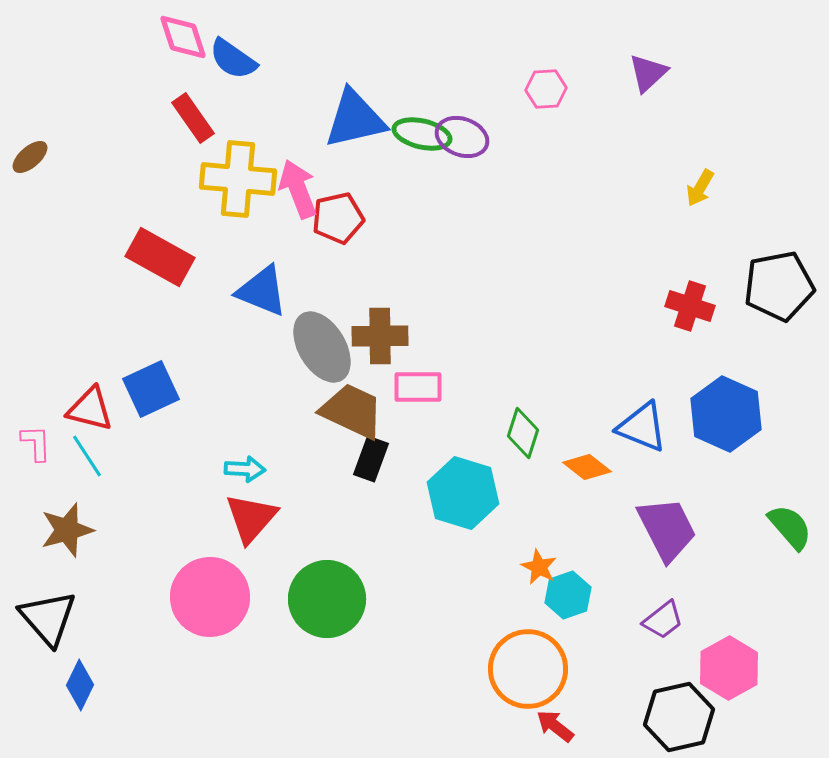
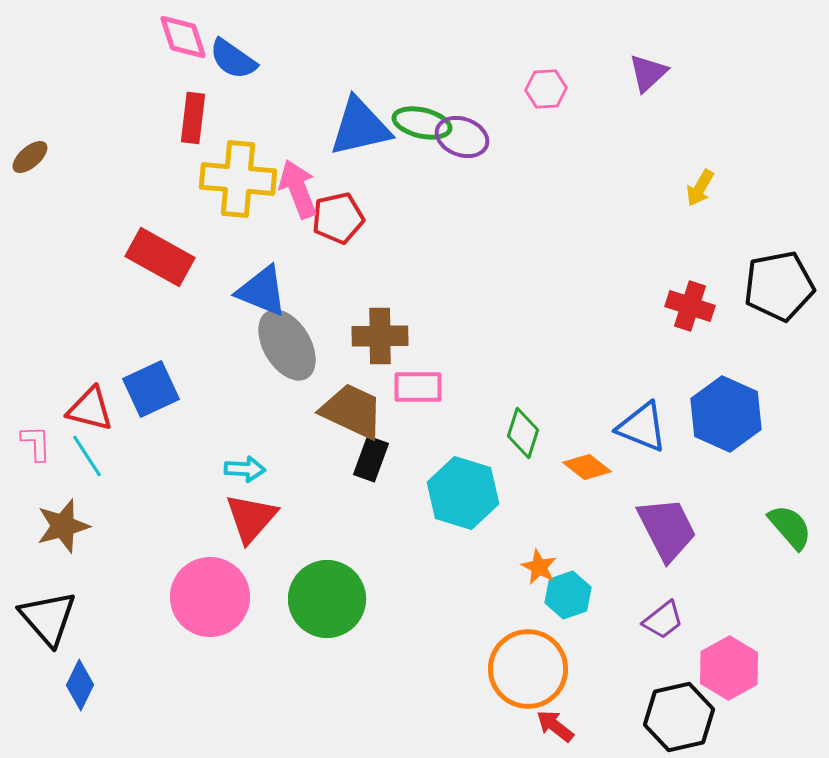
red rectangle at (193, 118): rotated 42 degrees clockwise
blue triangle at (355, 119): moved 5 px right, 8 px down
green ellipse at (422, 134): moved 11 px up
gray ellipse at (322, 347): moved 35 px left, 2 px up
brown star at (67, 530): moved 4 px left, 4 px up
